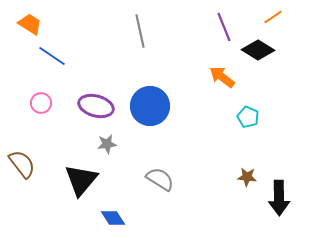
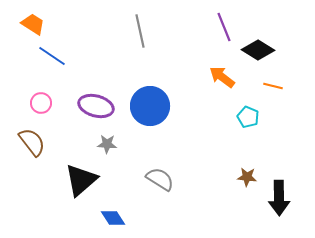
orange line: moved 69 px down; rotated 48 degrees clockwise
orange trapezoid: moved 3 px right
gray star: rotated 12 degrees clockwise
brown semicircle: moved 10 px right, 22 px up
black triangle: rotated 9 degrees clockwise
